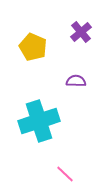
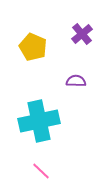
purple cross: moved 1 px right, 2 px down
cyan cross: rotated 6 degrees clockwise
pink line: moved 24 px left, 3 px up
